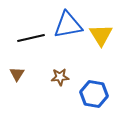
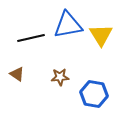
brown triangle: rotated 28 degrees counterclockwise
